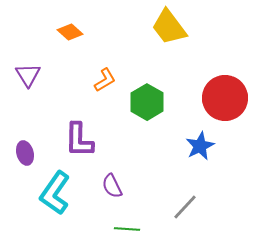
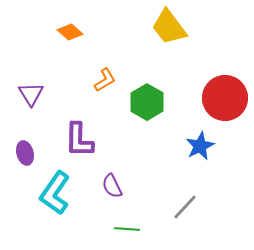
purple triangle: moved 3 px right, 19 px down
